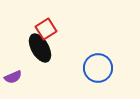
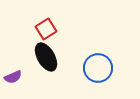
black ellipse: moved 6 px right, 9 px down
